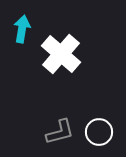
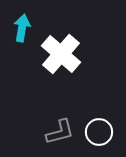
cyan arrow: moved 1 px up
